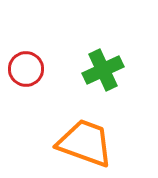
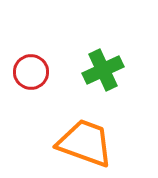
red circle: moved 5 px right, 3 px down
